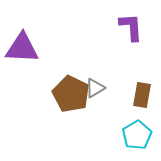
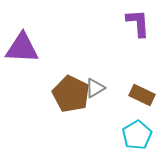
purple L-shape: moved 7 px right, 4 px up
brown rectangle: rotated 75 degrees counterclockwise
